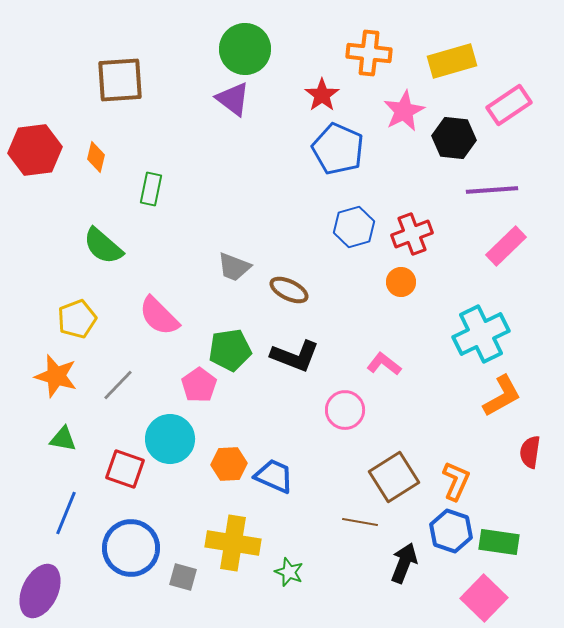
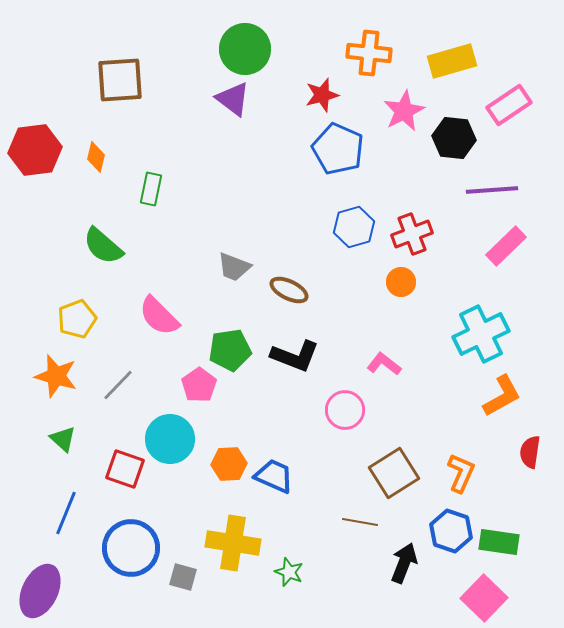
red star at (322, 95): rotated 20 degrees clockwise
green triangle at (63, 439): rotated 32 degrees clockwise
brown square at (394, 477): moved 4 px up
orange L-shape at (456, 481): moved 5 px right, 8 px up
